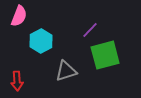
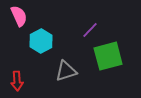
pink semicircle: rotated 45 degrees counterclockwise
green square: moved 3 px right, 1 px down
